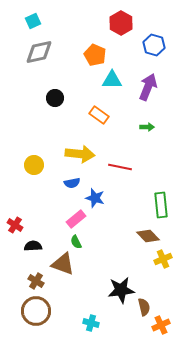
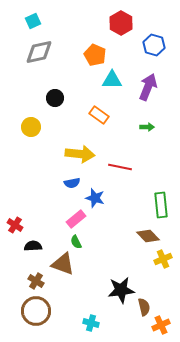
yellow circle: moved 3 px left, 38 px up
